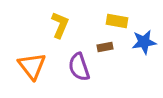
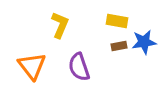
brown rectangle: moved 14 px right, 1 px up
